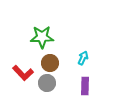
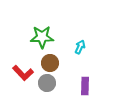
cyan arrow: moved 3 px left, 11 px up
